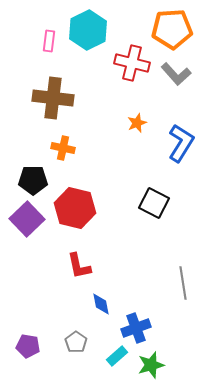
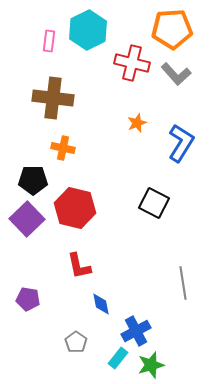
blue cross: moved 3 px down; rotated 8 degrees counterclockwise
purple pentagon: moved 47 px up
cyan rectangle: moved 1 px right, 2 px down; rotated 10 degrees counterclockwise
